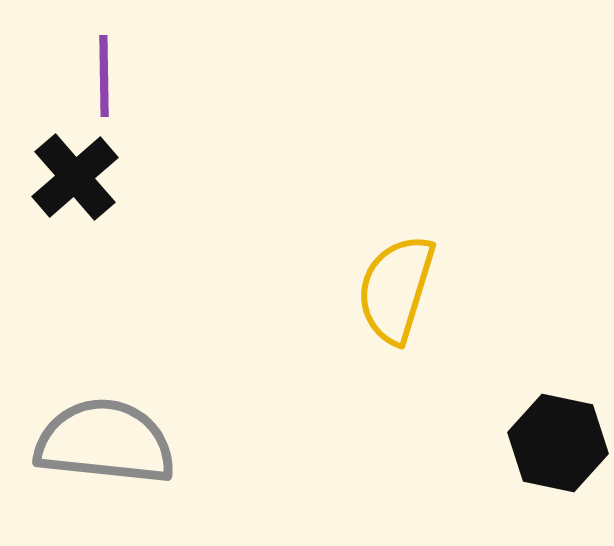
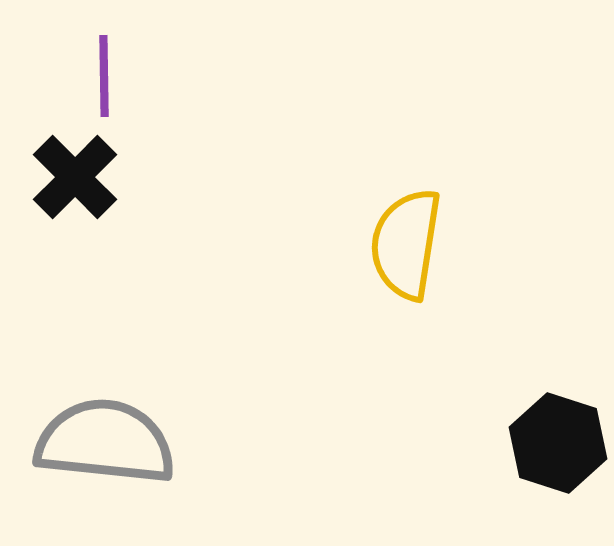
black cross: rotated 4 degrees counterclockwise
yellow semicircle: moved 10 px right, 45 px up; rotated 8 degrees counterclockwise
black hexagon: rotated 6 degrees clockwise
